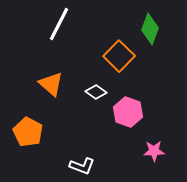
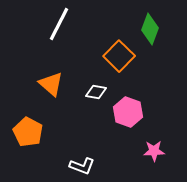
white diamond: rotated 25 degrees counterclockwise
